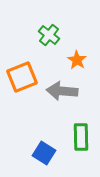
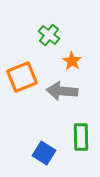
orange star: moved 5 px left, 1 px down
